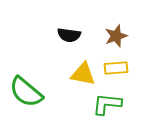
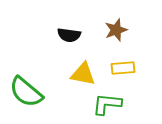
brown star: moved 6 px up
yellow rectangle: moved 7 px right
